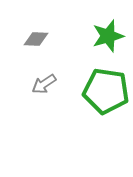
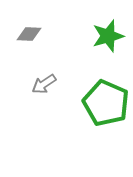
gray diamond: moved 7 px left, 5 px up
green pentagon: moved 12 px down; rotated 15 degrees clockwise
